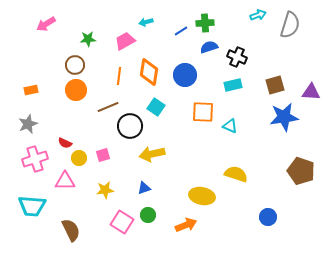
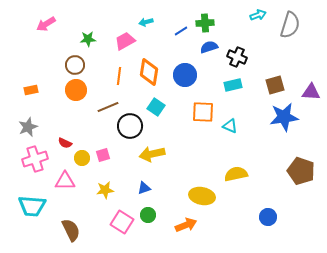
gray star at (28, 124): moved 3 px down
yellow circle at (79, 158): moved 3 px right
yellow semicircle at (236, 174): rotated 30 degrees counterclockwise
